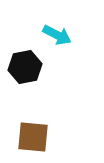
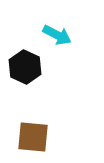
black hexagon: rotated 24 degrees counterclockwise
